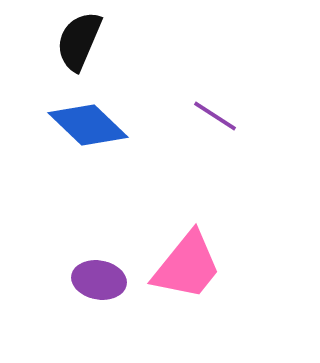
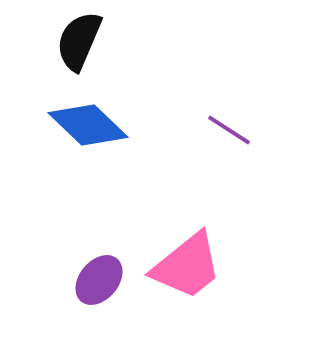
purple line: moved 14 px right, 14 px down
pink trapezoid: rotated 12 degrees clockwise
purple ellipse: rotated 60 degrees counterclockwise
